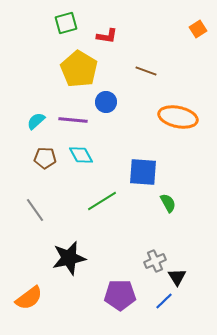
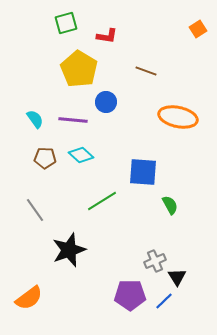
cyan semicircle: moved 1 px left, 2 px up; rotated 96 degrees clockwise
cyan diamond: rotated 20 degrees counterclockwise
green semicircle: moved 2 px right, 2 px down
black star: moved 8 px up; rotated 8 degrees counterclockwise
purple pentagon: moved 10 px right
